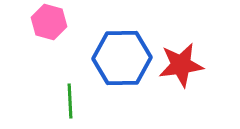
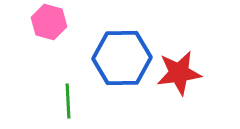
red star: moved 2 px left, 8 px down
green line: moved 2 px left
